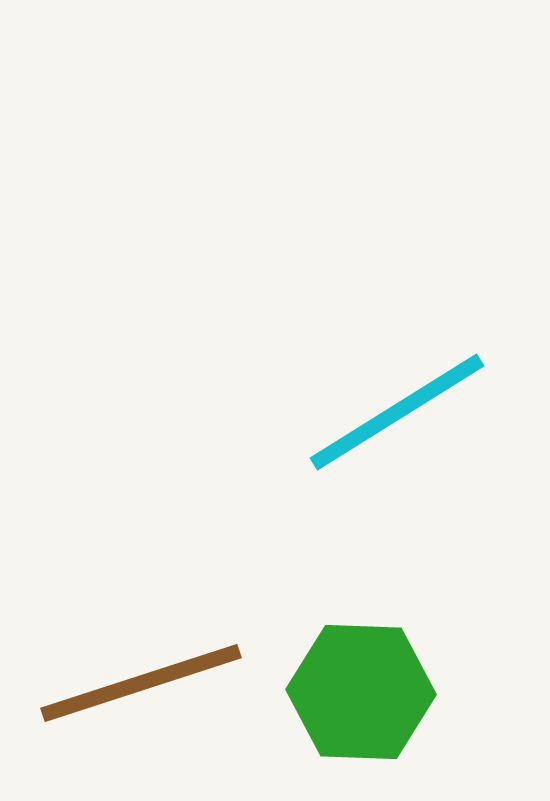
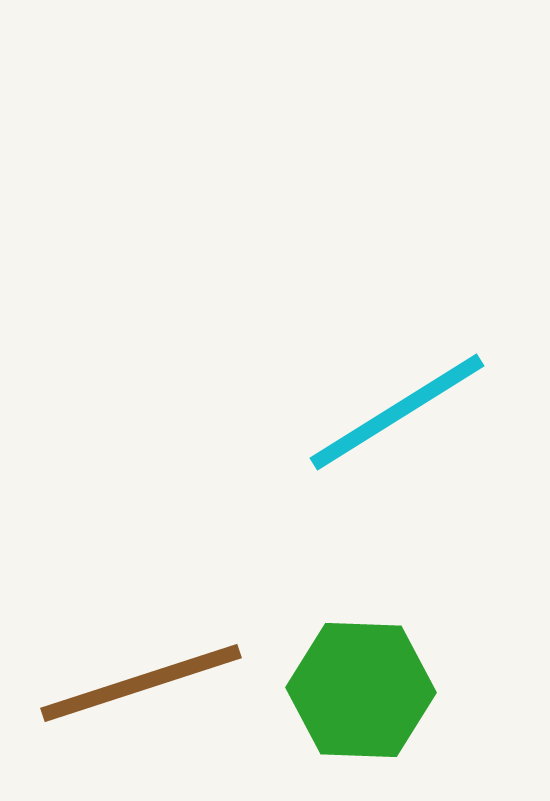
green hexagon: moved 2 px up
